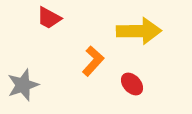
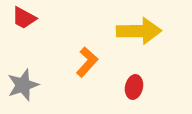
red trapezoid: moved 25 px left
orange L-shape: moved 6 px left, 1 px down
red ellipse: moved 2 px right, 3 px down; rotated 55 degrees clockwise
